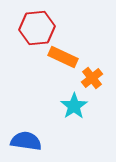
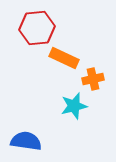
orange rectangle: moved 1 px right, 1 px down
orange cross: moved 1 px right, 1 px down; rotated 25 degrees clockwise
cyan star: rotated 20 degrees clockwise
